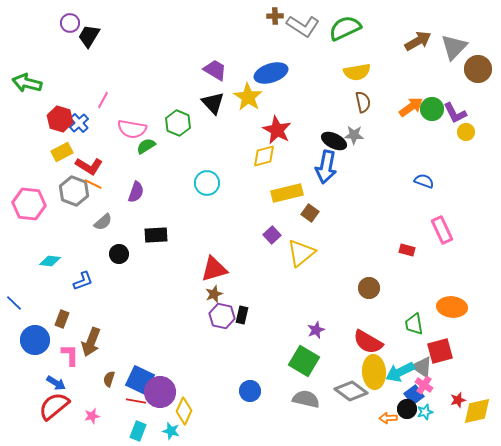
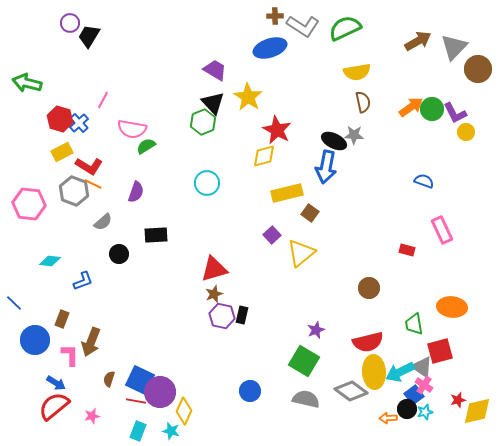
blue ellipse at (271, 73): moved 1 px left, 25 px up
green hexagon at (178, 123): moved 25 px right, 1 px up; rotated 15 degrees clockwise
red semicircle at (368, 342): rotated 44 degrees counterclockwise
